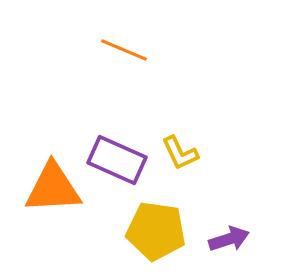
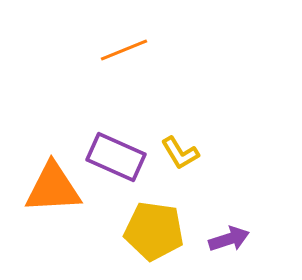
orange line: rotated 45 degrees counterclockwise
yellow L-shape: rotated 6 degrees counterclockwise
purple rectangle: moved 1 px left, 3 px up
yellow pentagon: moved 2 px left
